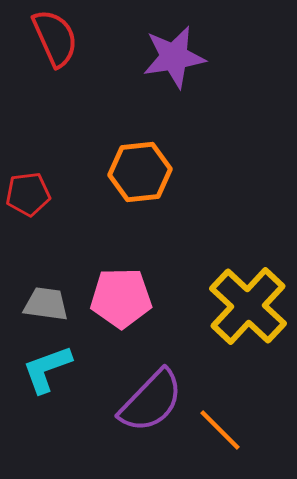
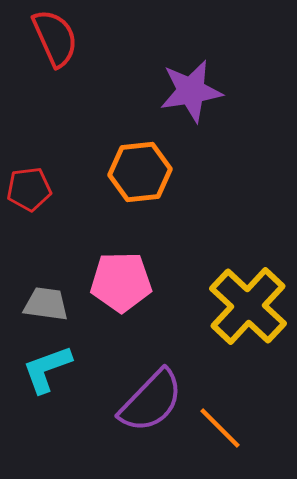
purple star: moved 17 px right, 34 px down
red pentagon: moved 1 px right, 5 px up
pink pentagon: moved 16 px up
orange line: moved 2 px up
